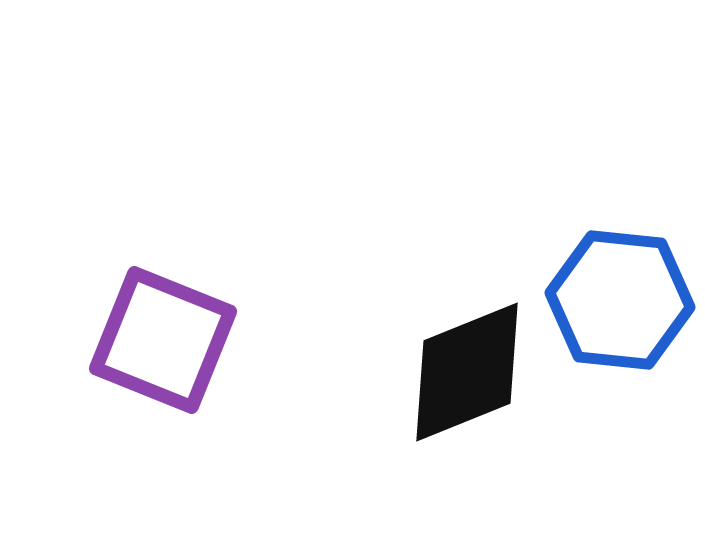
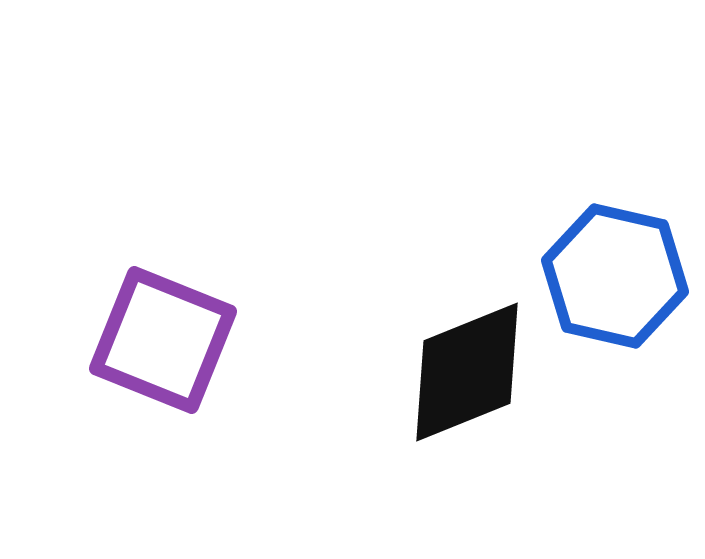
blue hexagon: moved 5 px left, 24 px up; rotated 7 degrees clockwise
